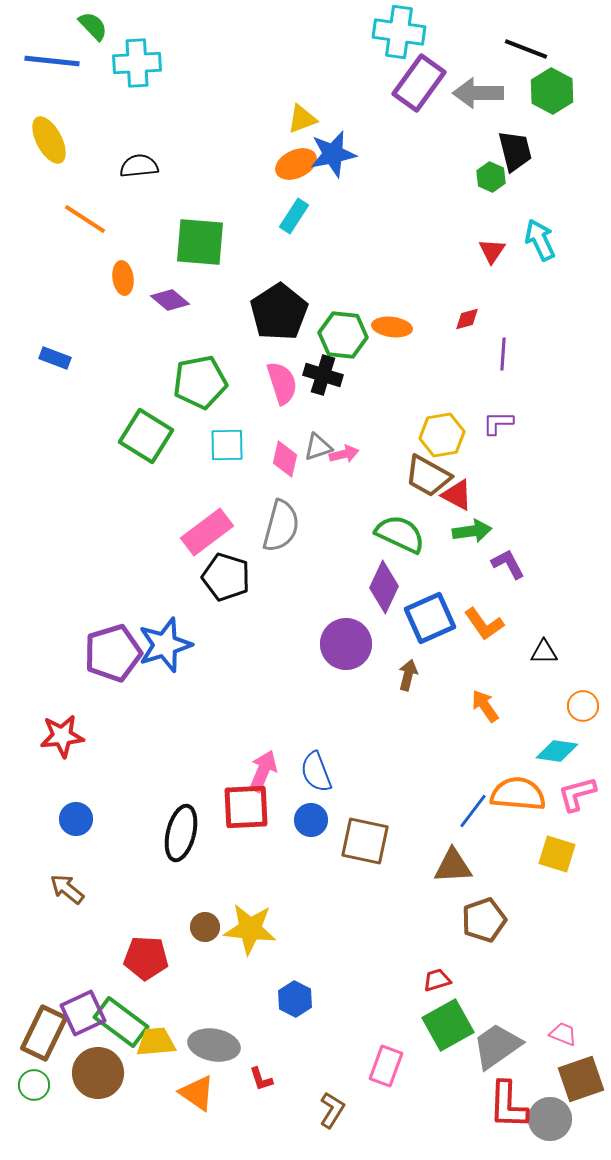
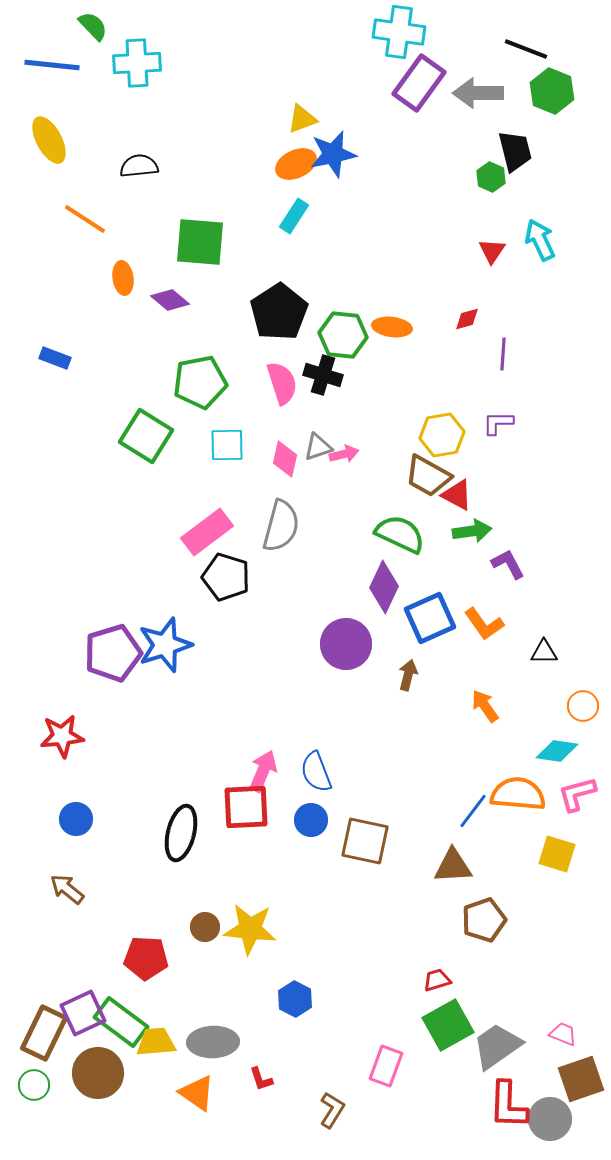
blue line at (52, 61): moved 4 px down
green hexagon at (552, 91): rotated 6 degrees counterclockwise
gray ellipse at (214, 1045): moved 1 px left, 3 px up; rotated 12 degrees counterclockwise
